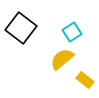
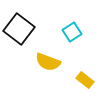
black square: moved 2 px left, 1 px down
yellow semicircle: moved 14 px left, 3 px down; rotated 120 degrees counterclockwise
